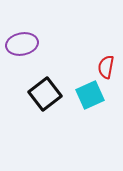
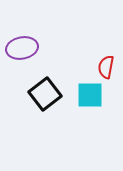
purple ellipse: moved 4 px down
cyan square: rotated 24 degrees clockwise
